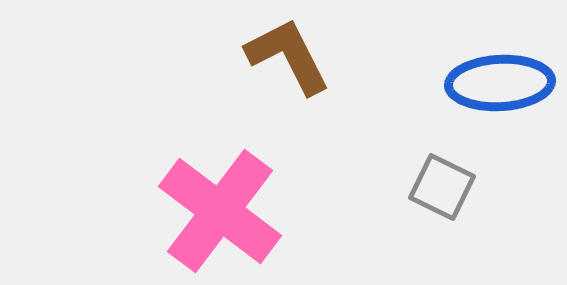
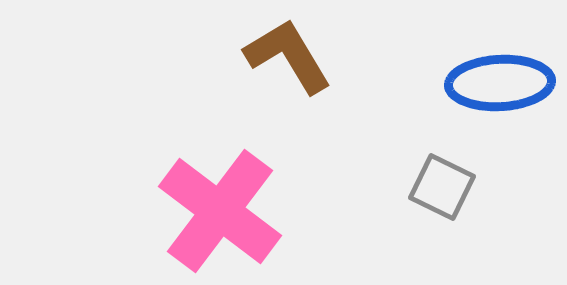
brown L-shape: rotated 4 degrees counterclockwise
